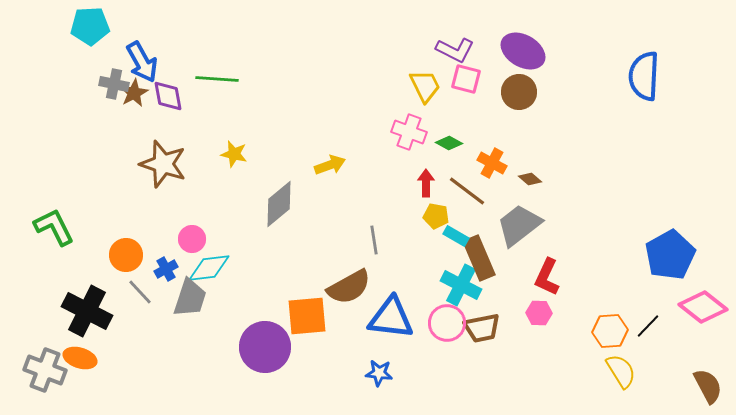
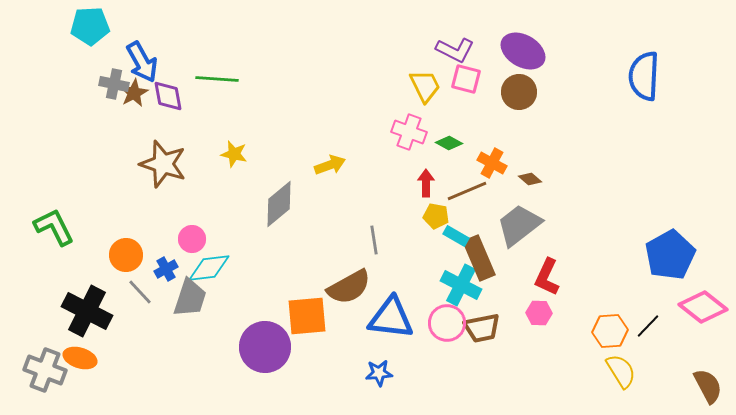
brown line at (467, 191): rotated 60 degrees counterclockwise
blue star at (379, 373): rotated 12 degrees counterclockwise
